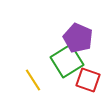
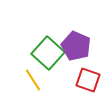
purple pentagon: moved 2 px left, 8 px down
green square: moved 19 px left, 8 px up; rotated 16 degrees counterclockwise
